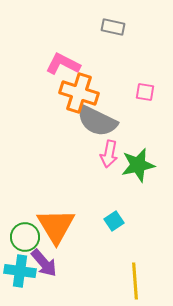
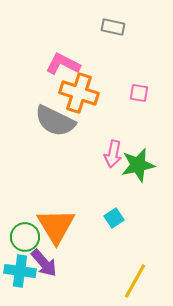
pink square: moved 6 px left, 1 px down
gray semicircle: moved 42 px left
pink arrow: moved 4 px right
cyan square: moved 3 px up
yellow line: rotated 33 degrees clockwise
